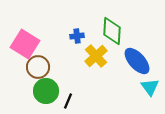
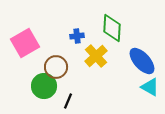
green diamond: moved 3 px up
pink square: moved 1 px up; rotated 28 degrees clockwise
blue ellipse: moved 5 px right
brown circle: moved 18 px right
cyan triangle: rotated 24 degrees counterclockwise
green circle: moved 2 px left, 5 px up
